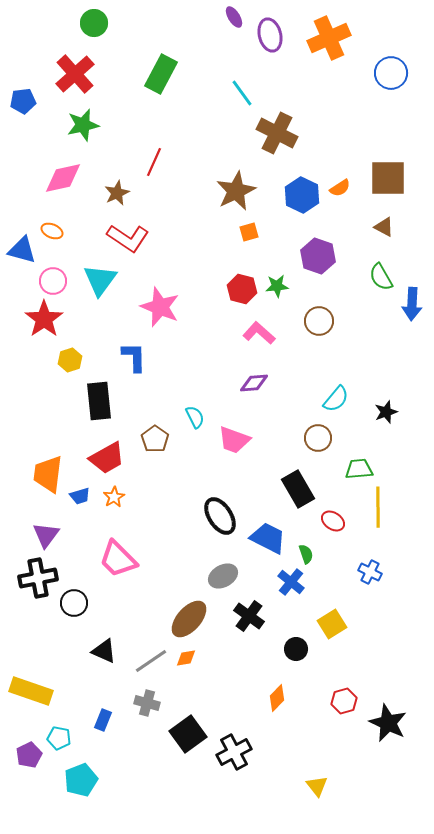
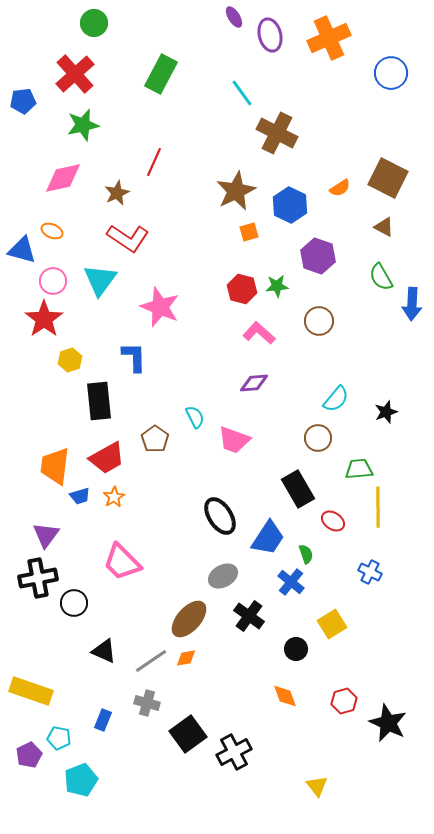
brown square at (388, 178): rotated 27 degrees clockwise
blue hexagon at (302, 195): moved 12 px left, 10 px down
orange trapezoid at (48, 474): moved 7 px right, 8 px up
blue trapezoid at (268, 538): rotated 96 degrees clockwise
pink trapezoid at (118, 559): moved 4 px right, 3 px down
orange diamond at (277, 698): moved 8 px right, 2 px up; rotated 64 degrees counterclockwise
